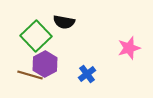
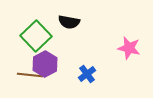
black semicircle: moved 5 px right
pink star: rotated 30 degrees clockwise
brown line: rotated 10 degrees counterclockwise
